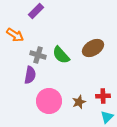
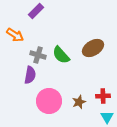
cyan triangle: rotated 16 degrees counterclockwise
